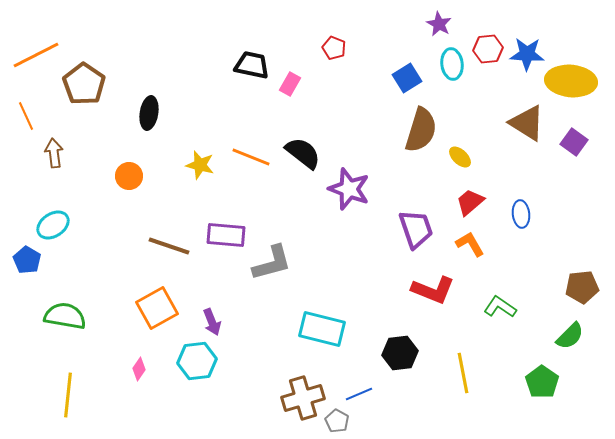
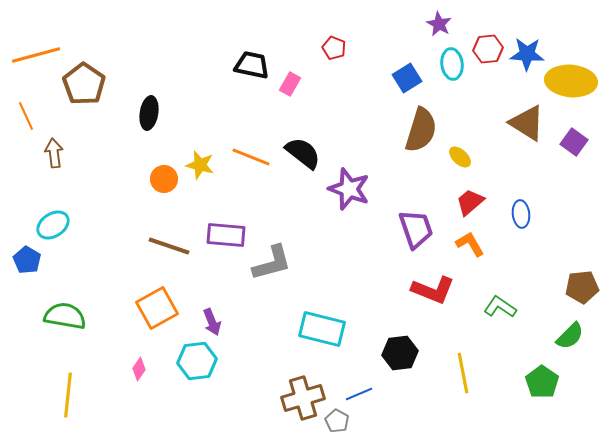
orange line at (36, 55): rotated 12 degrees clockwise
orange circle at (129, 176): moved 35 px right, 3 px down
